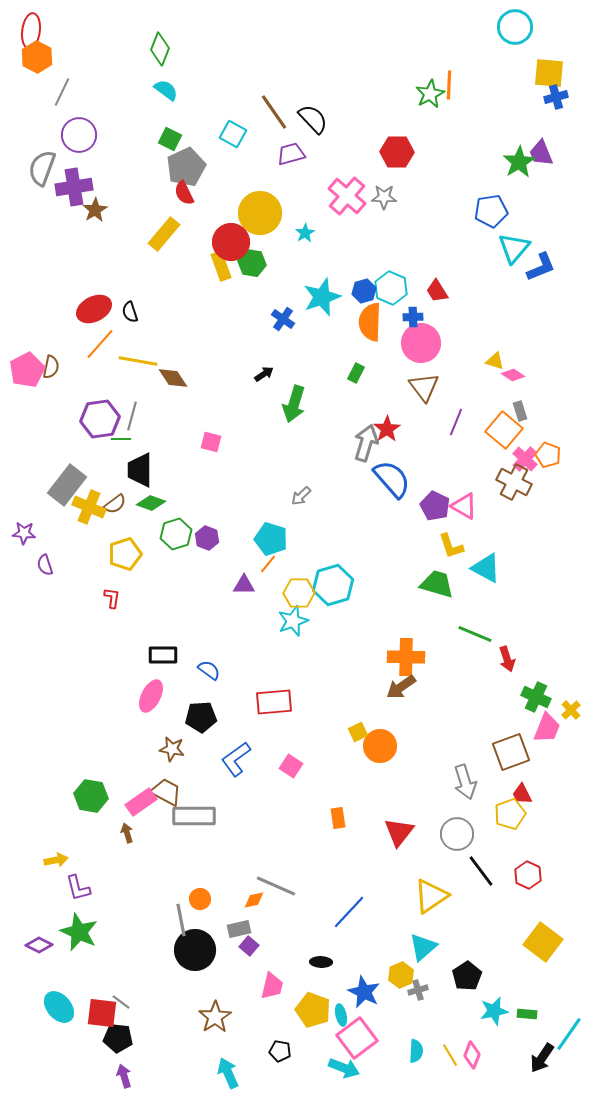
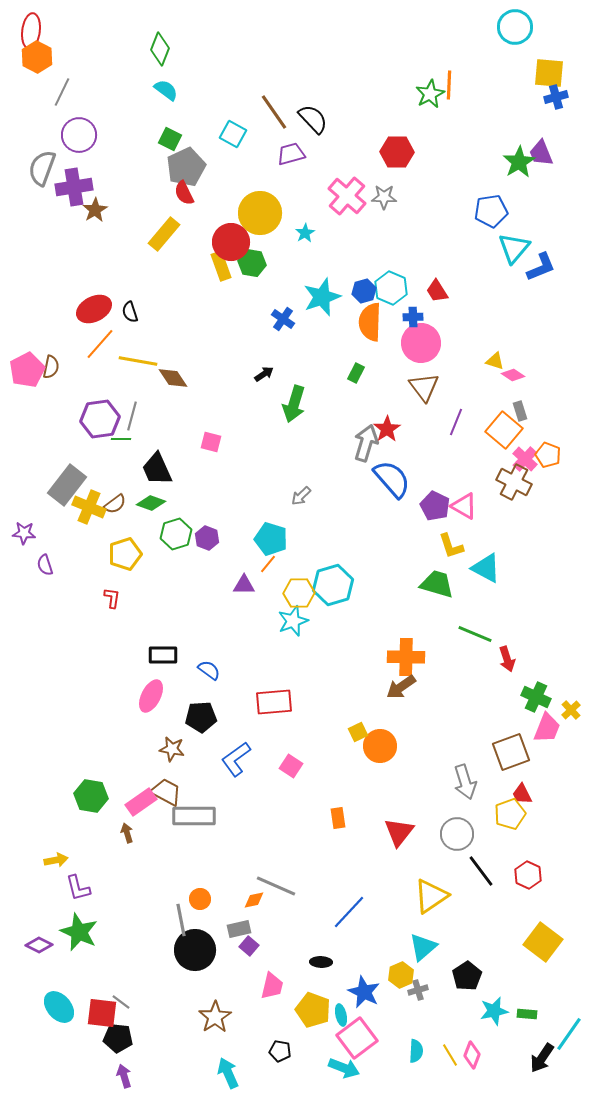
black trapezoid at (140, 470): moved 17 px right, 1 px up; rotated 24 degrees counterclockwise
